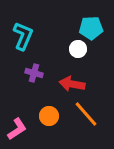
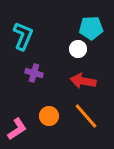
red arrow: moved 11 px right, 3 px up
orange line: moved 2 px down
